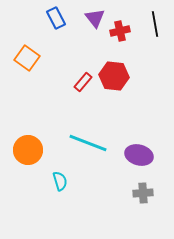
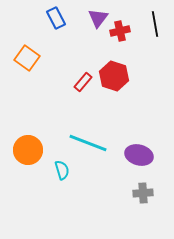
purple triangle: moved 3 px right; rotated 15 degrees clockwise
red hexagon: rotated 12 degrees clockwise
cyan semicircle: moved 2 px right, 11 px up
